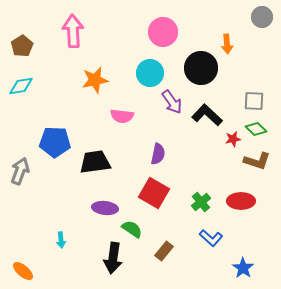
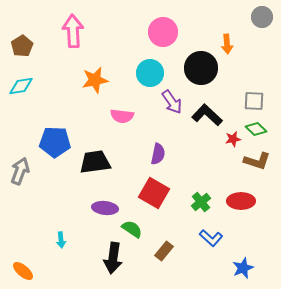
blue star: rotated 15 degrees clockwise
